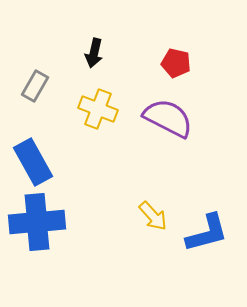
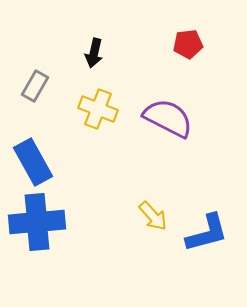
red pentagon: moved 12 px right, 19 px up; rotated 20 degrees counterclockwise
